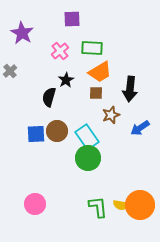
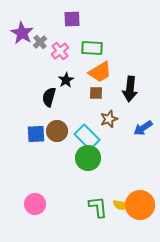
gray cross: moved 30 px right, 29 px up
brown star: moved 2 px left, 4 px down
blue arrow: moved 3 px right
cyan rectangle: rotated 10 degrees counterclockwise
